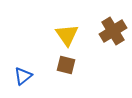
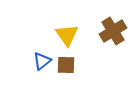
brown square: rotated 12 degrees counterclockwise
blue triangle: moved 19 px right, 15 px up
